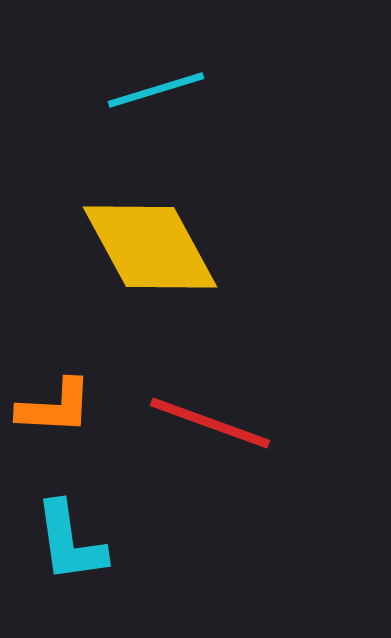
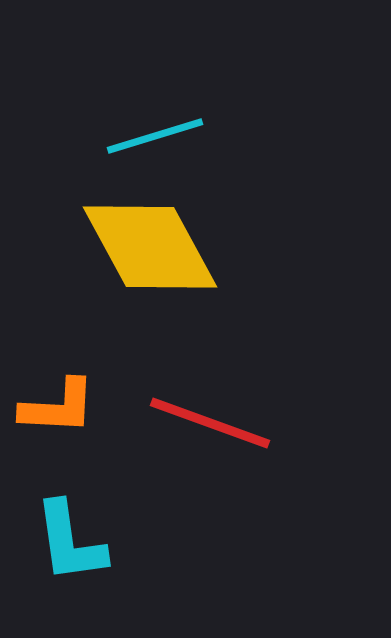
cyan line: moved 1 px left, 46 px down
orange L-shape: moved 3 px right
